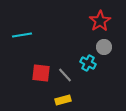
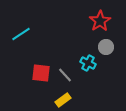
cyan line: moved 1 px left, 1 px up; rotated 24 degrees counterclockwise
gray circle: moved 2 px right
yellow rectangle: rotated 21 degrees counterclockwise
